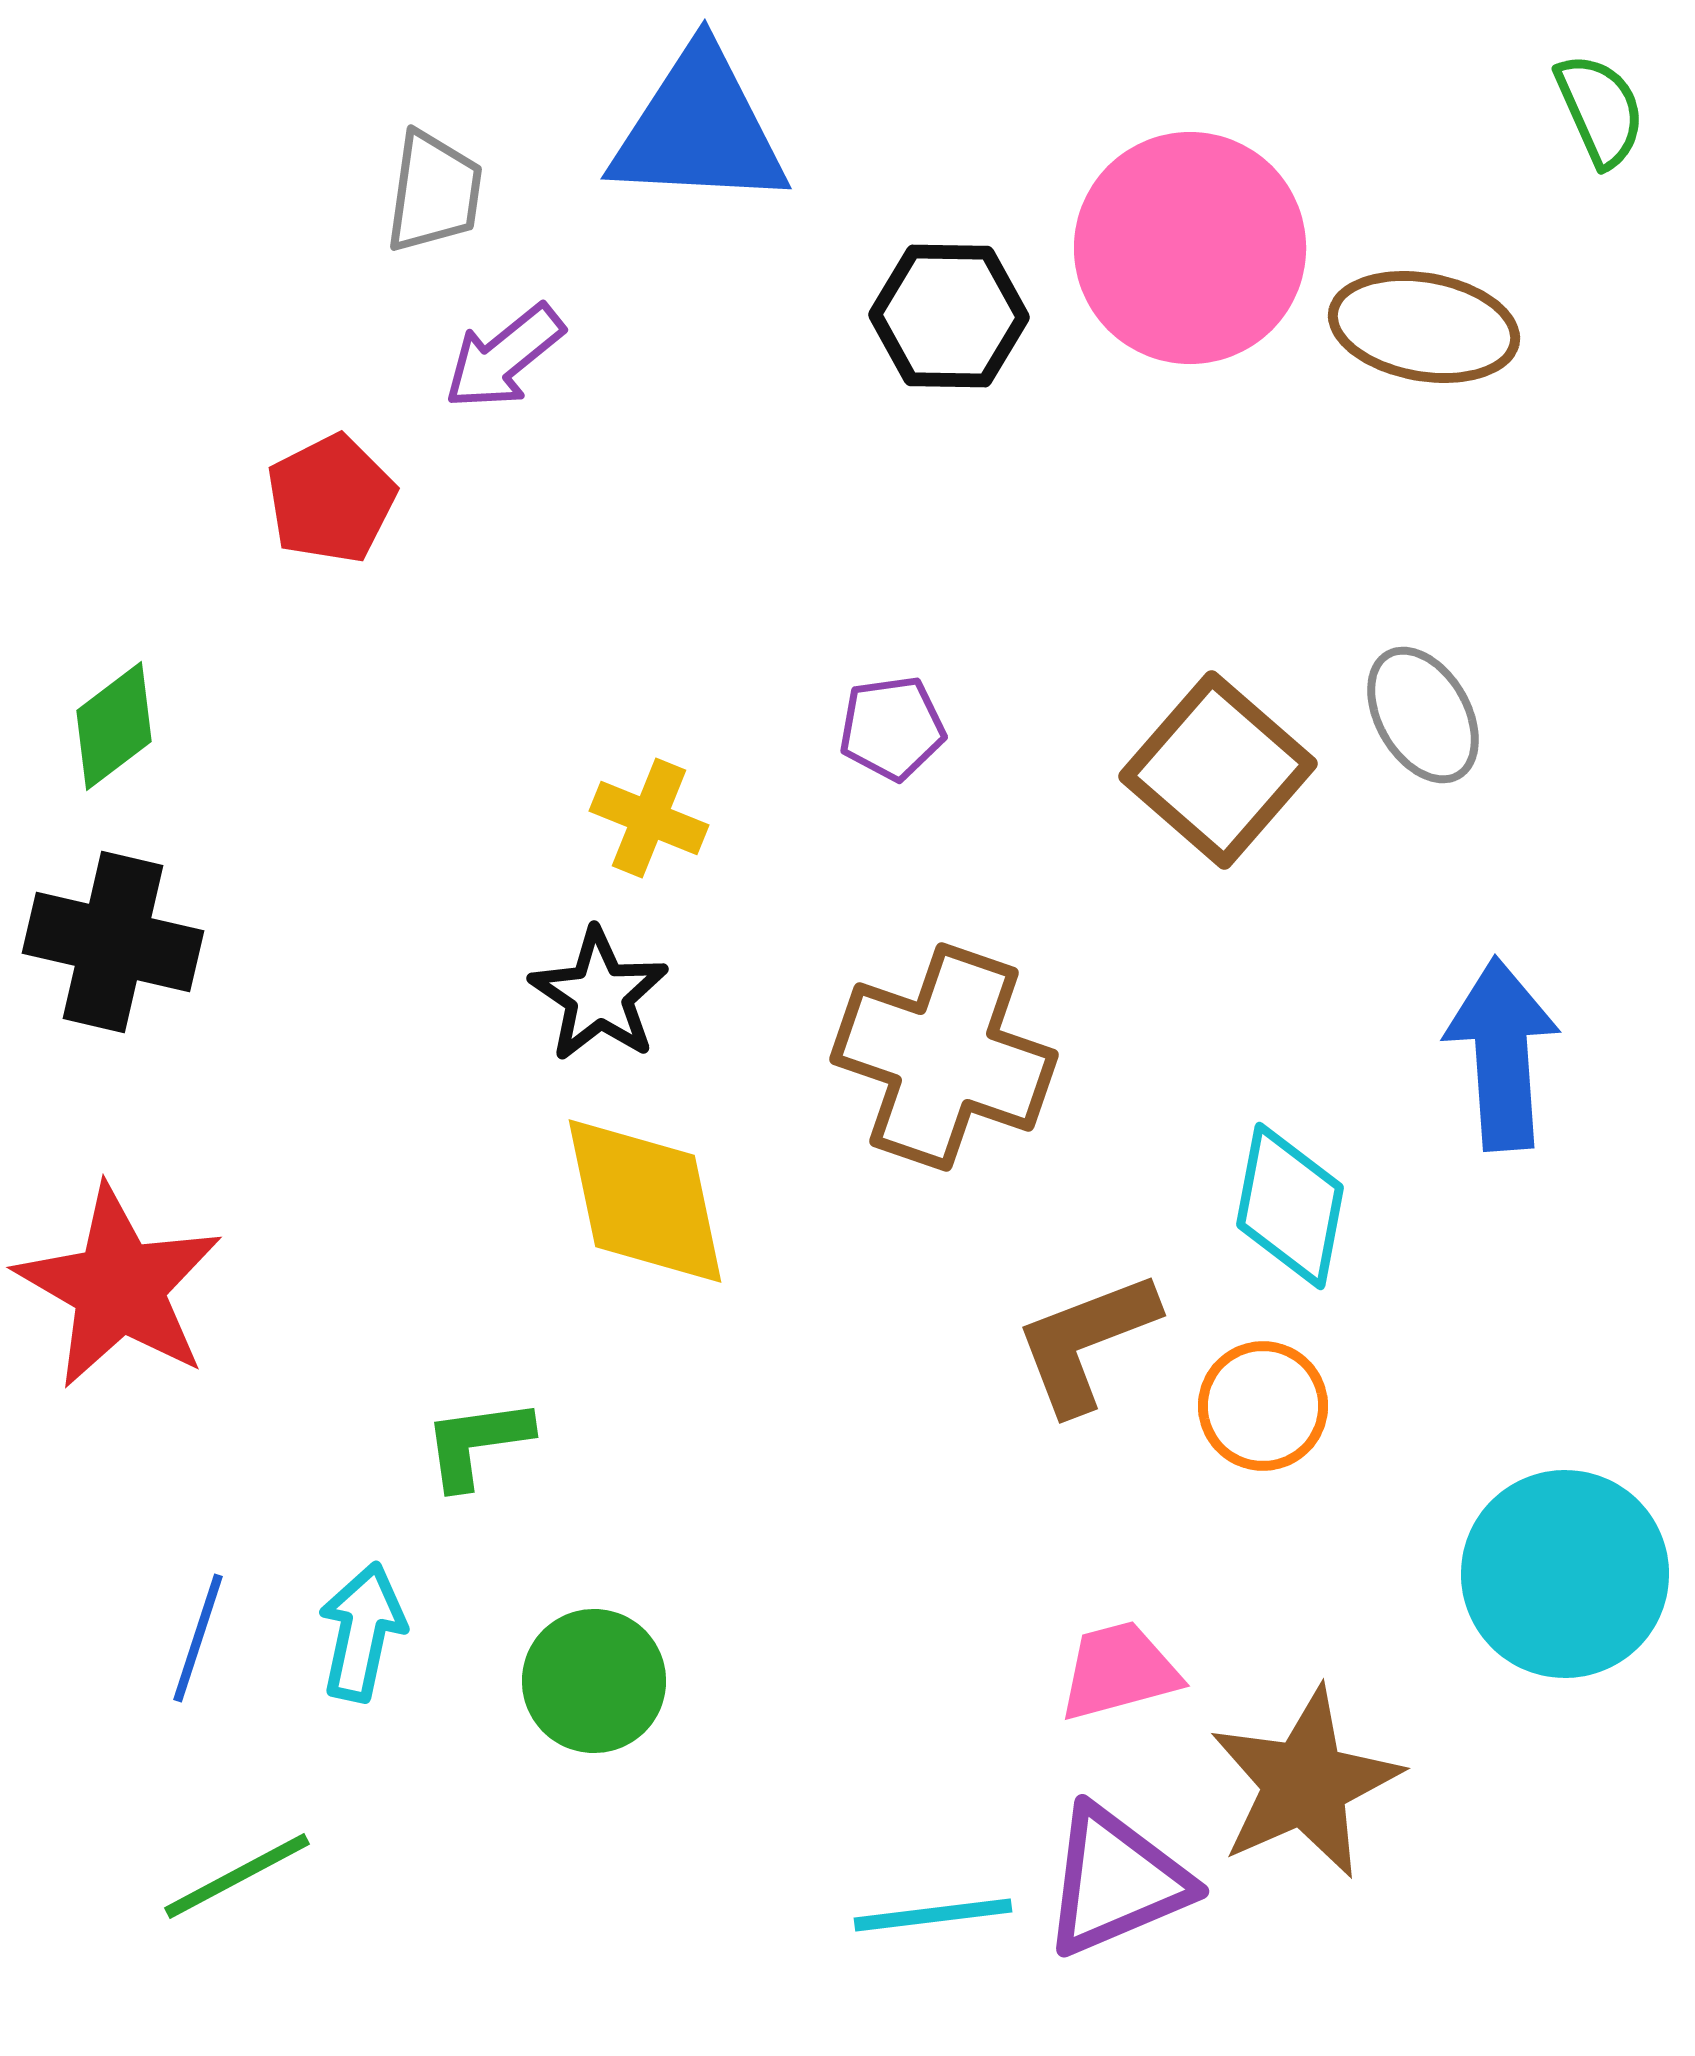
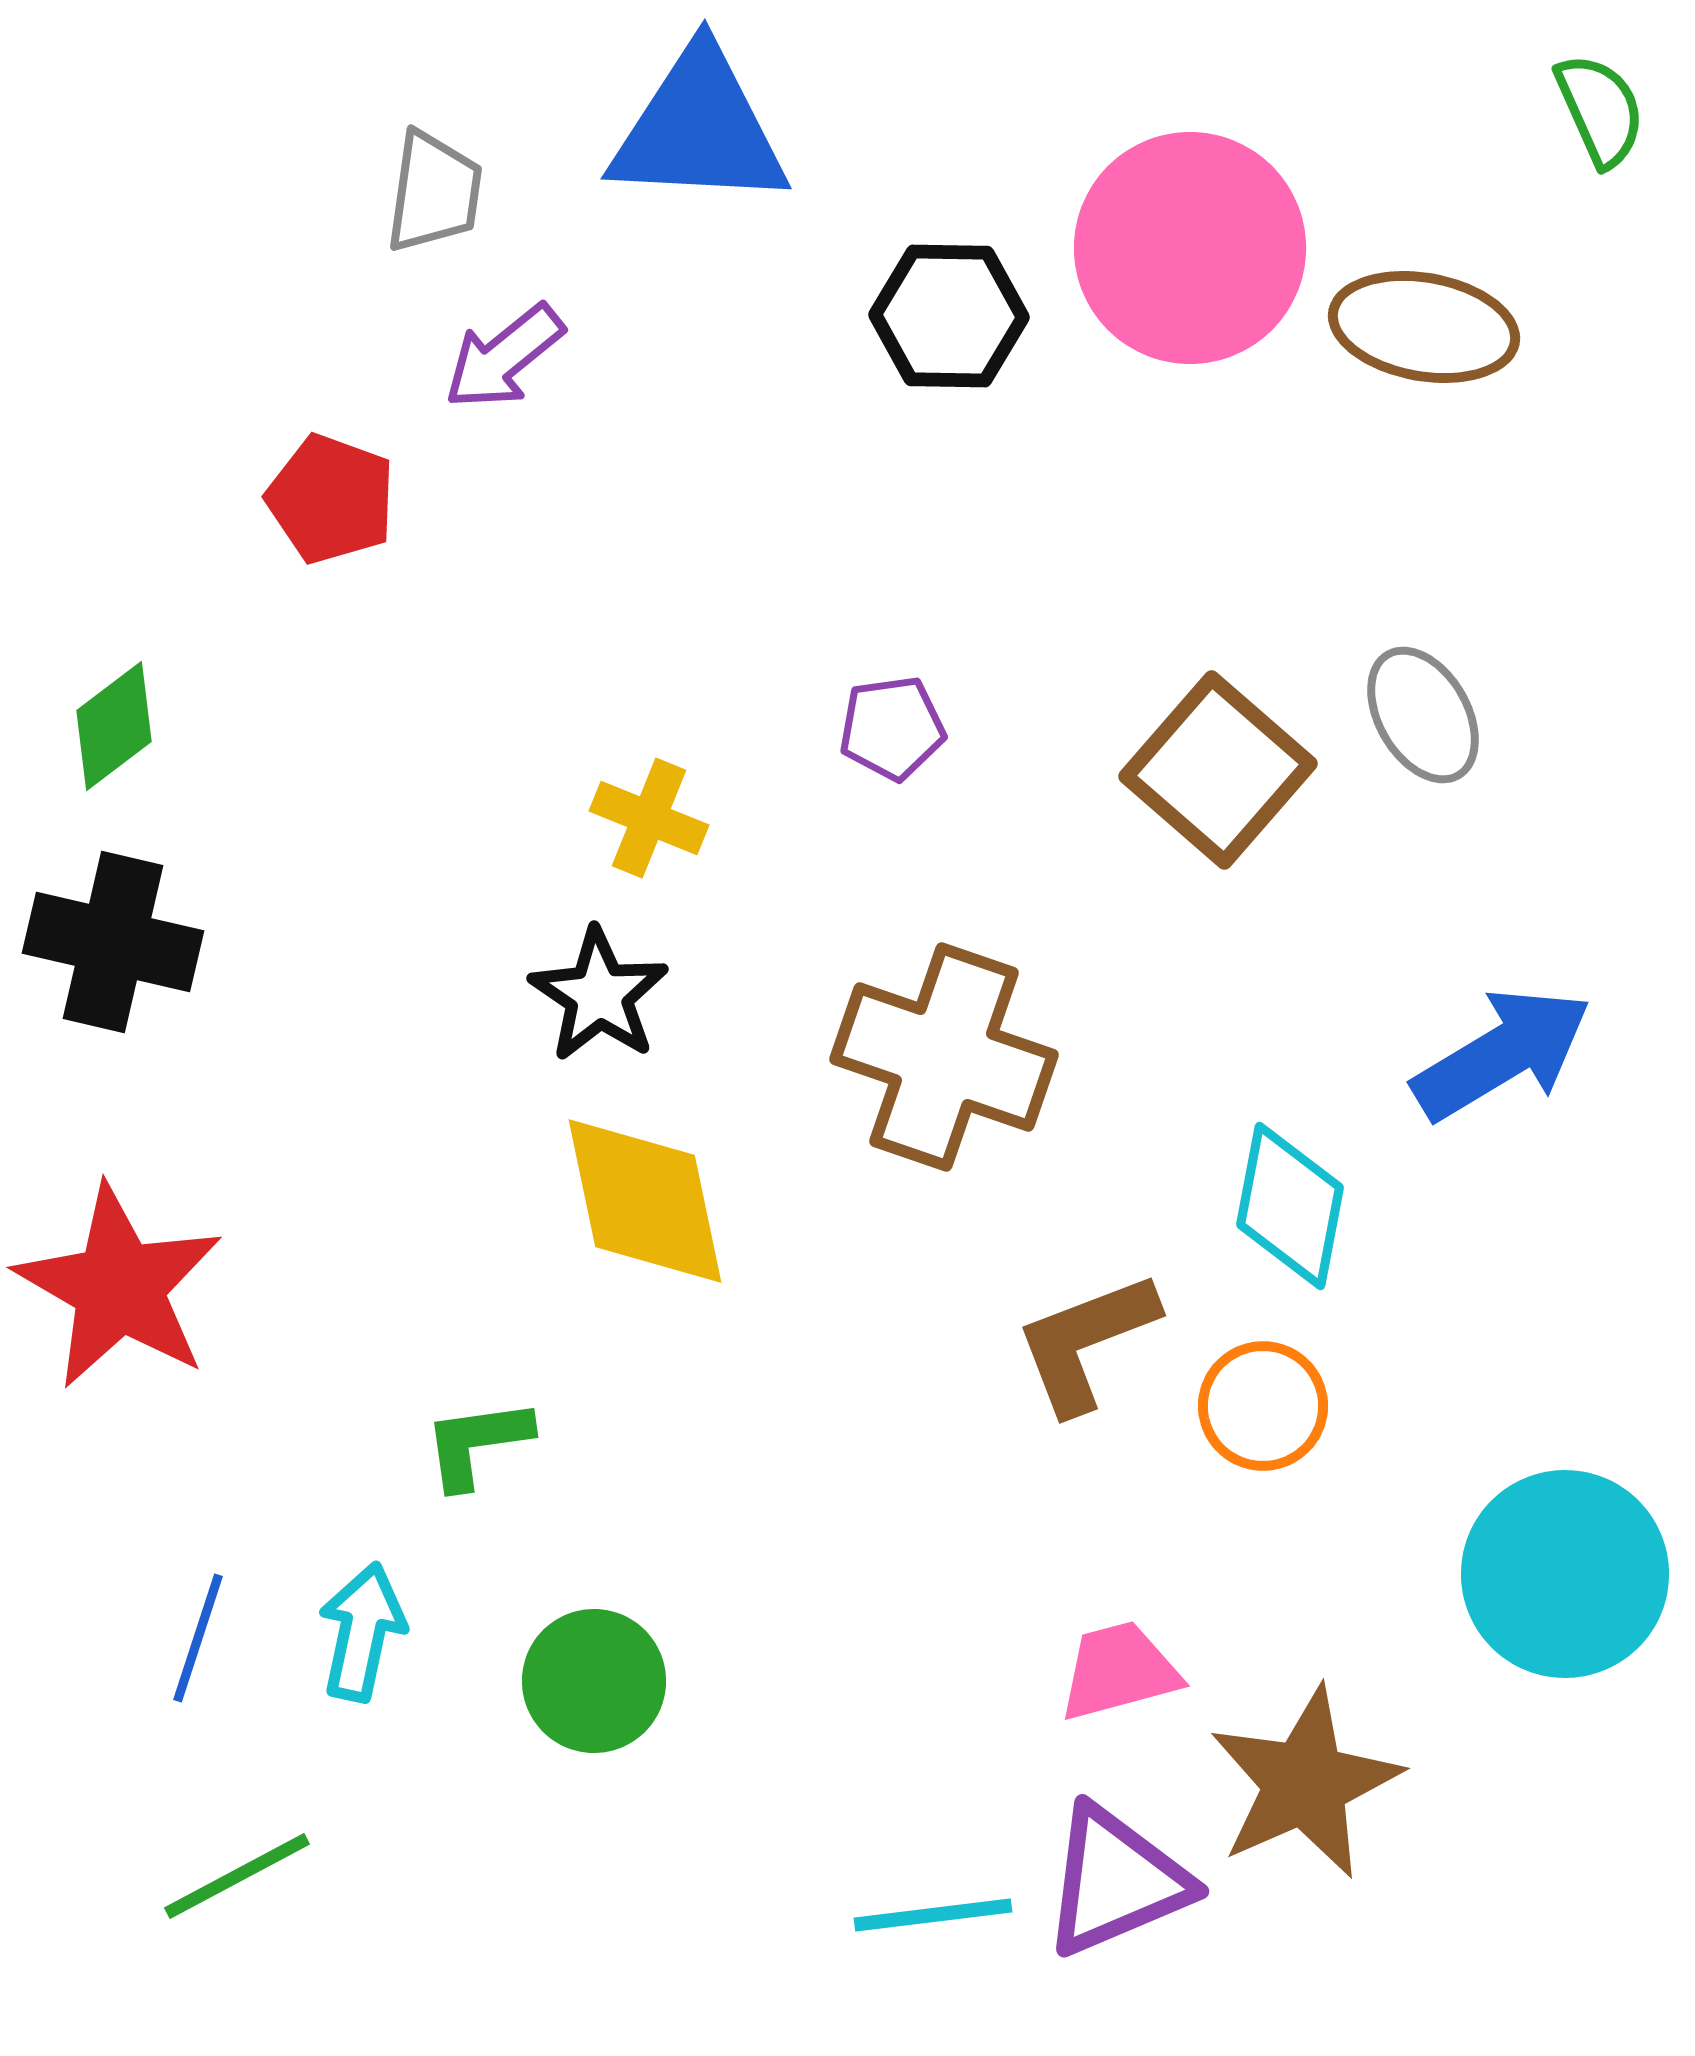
red pentagon: rotated 25 degrees counterclockwise
blue arrow: rotated 63 degrees clockwise
